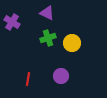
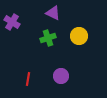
purple triangle: moved 6 px right
yellow circle: moved 7 px right, 7 px up
